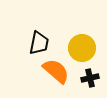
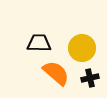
black trapezoid: rotated 100 degrees counterclockwise
orange semicircle: moved 2 px down
